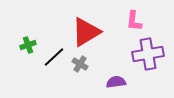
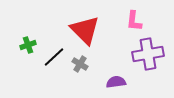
red triangle: moved 1 px left, 2 px up; rotated 44 degrees counterclockwise
